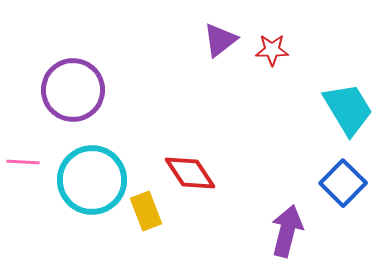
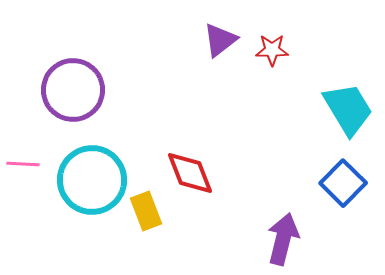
pink line: moved 2 px down
red diamond: rotated 12 degrees clockwise
purple arrow: moved 4 px left, 8 px down
